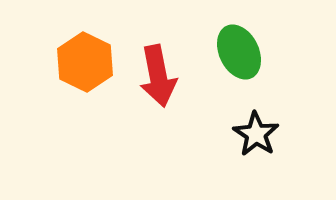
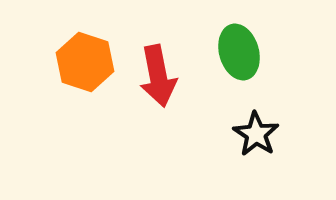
green ellipse: rotated 10 degrees clockwise
orange hexagon: rotated 8 degrees counterclockwise
